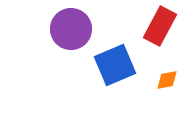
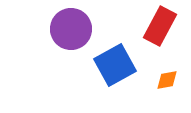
blue square: rotated 6 degrees counterclockwise
